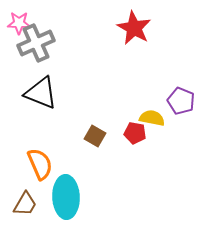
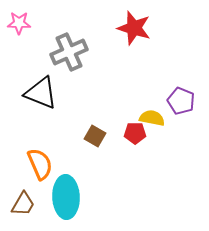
red star: rotated 12 degrees counterclockwise
gray cross: moved 33 px right, 9 px down
red pentagon: rotated 10 degrees counterclockwise
brown trapezoid: moved 2 px left
